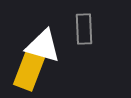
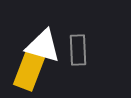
gray rectangle: moved 6 px left, 21 px down
